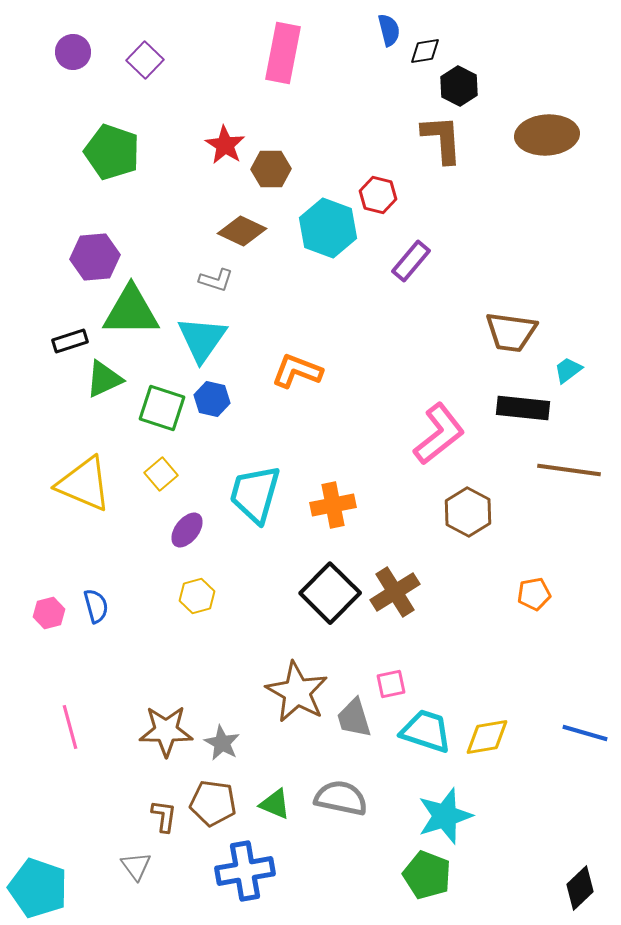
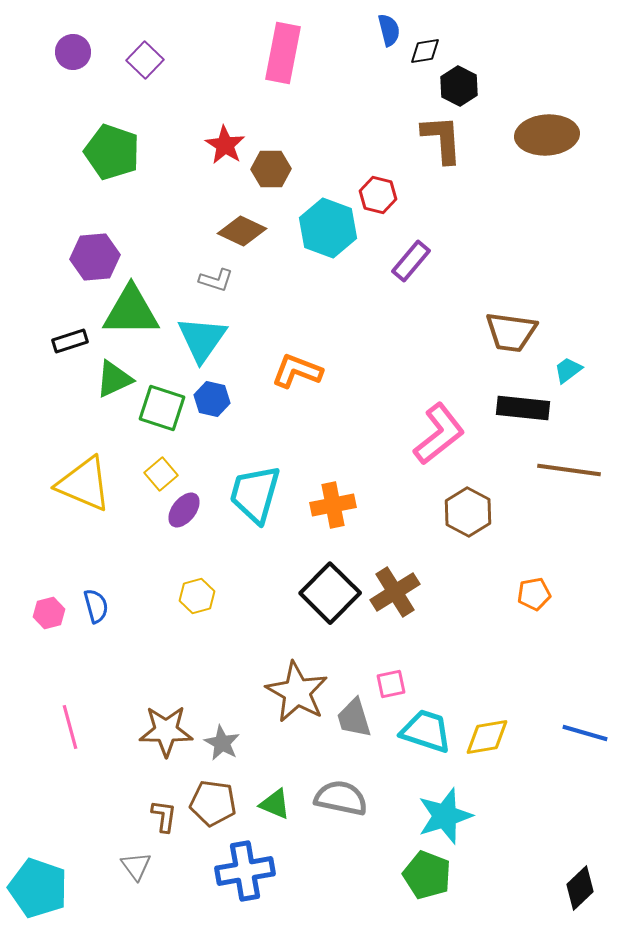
green triangle at (104, 379): moved 10 px right
purple ellipse at (187, 530): moved 3 px left, 20 px up
